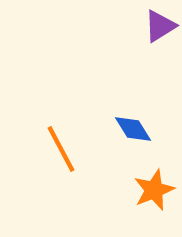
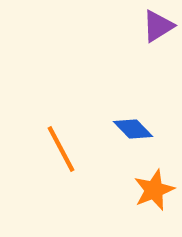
purple triangle: moved 2 px left
blue diamond: rotated 12 degrees counterclockwise
